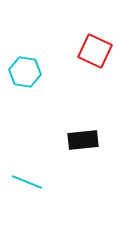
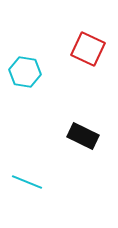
red square: moved 7 px left, 2 px up
black rectangle: moved 4 px up; rotated 32 degrees clockwise
